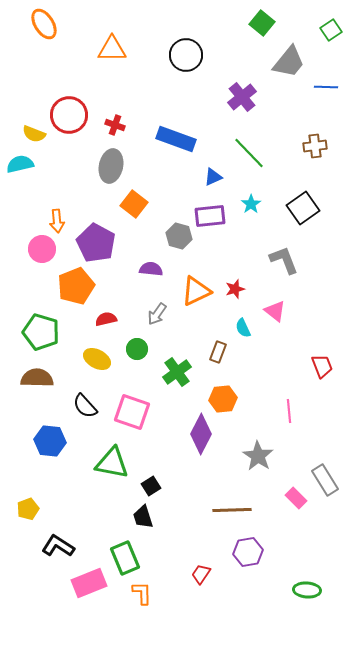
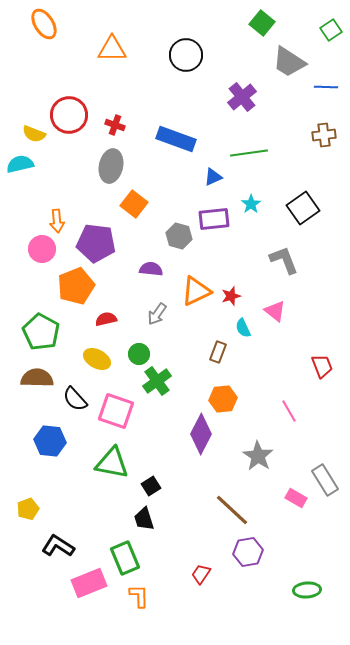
gray trapezoid at (289, 62): rotated 84 degrees clockwise
brown cross at (315, 146): moved 9 px right, 11 px up
green line at (249, 153): rotated 54 degrees counterclockwise
purple rectangle at (210, 216): moved 4 px right, 3 px down
purple pentagon at (96, 243): rotated 21 degrees counterclockwise
red star at (235, 289): moved 4 px left, 7 px down
green pentagon at (41, 332): rotated 12 degrees clockwise
green circle at (137, 349): moved 2 px right, 5 px down
green cross at (177, 372): moved 20 px left, 9 px down
black semicircle at (85, 406): moved 10 px left, 7 px up
pink line at (289, 411): rotated 25 degrees counterclockwise
pink square at (132, 412): moved 16 px left, 1 px up
pink rectangle at (296, 498): rotated 15 degrees counterclockwise
brown line at (232, 510): rotated 45 degrees clockwise
black trapezoid at (143, 517): moved 1 px right, 2 px down
green ellipse at (307, 590): rotated 8 degrees counterclockwise
orange L-shape at (142, 593): moved 3 px left, 3 px down
